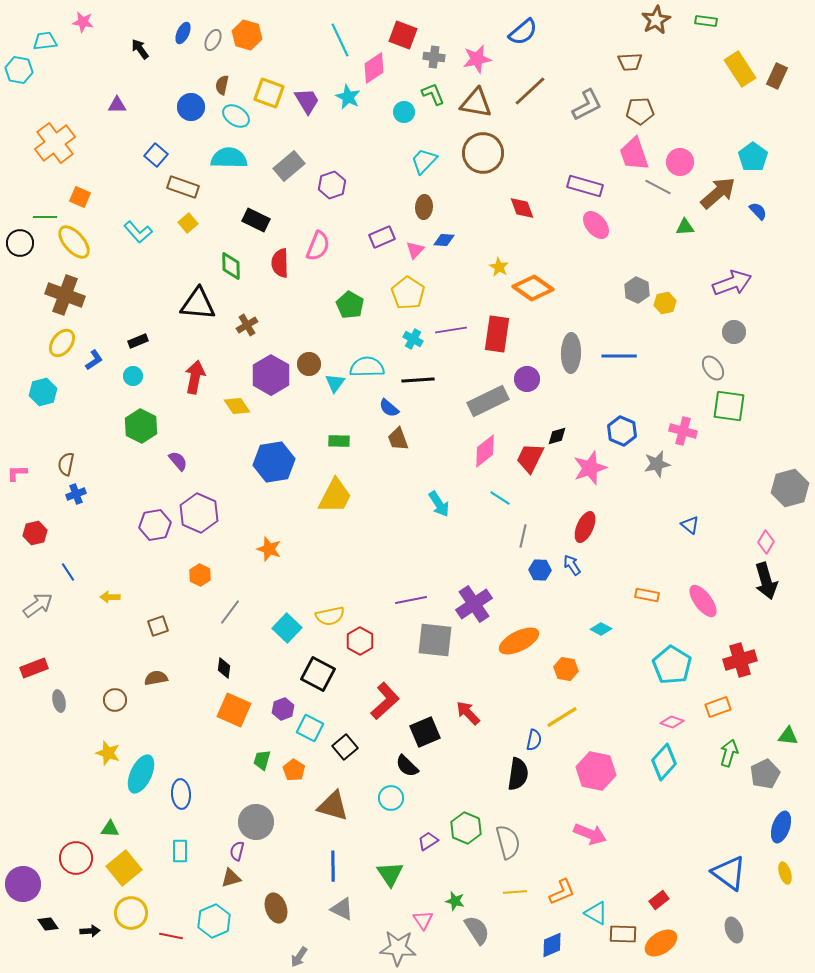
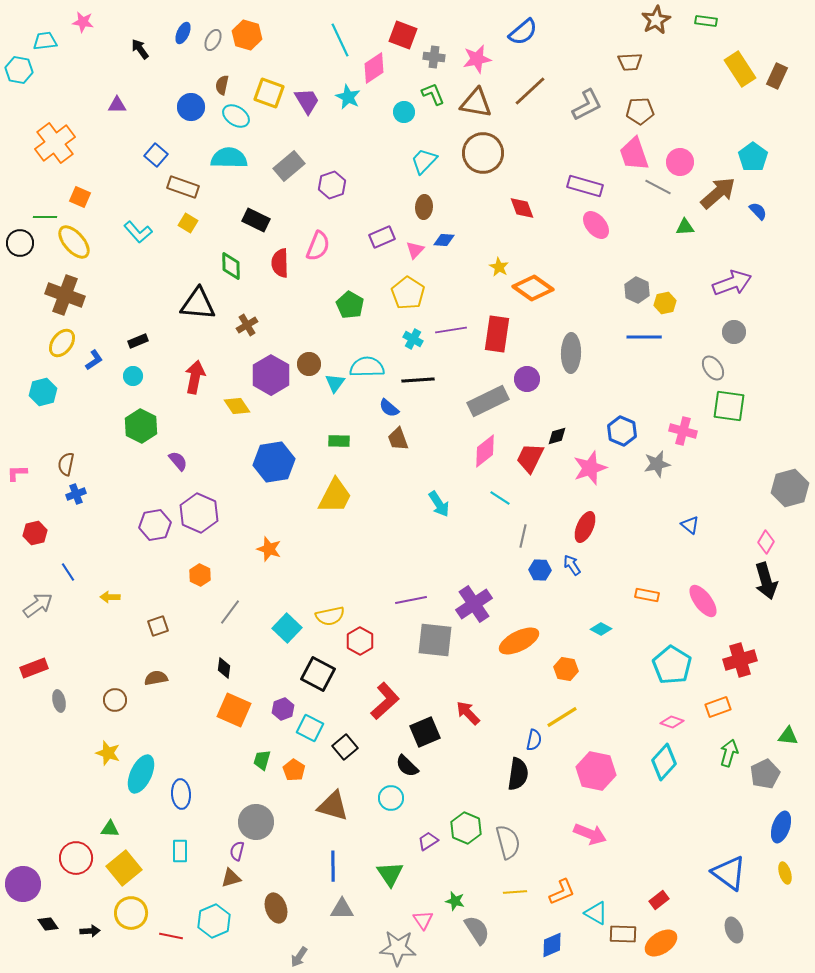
yellow square at (188, 223): rotated 18 degrees counterclockwise
blue line at (619, 356): moved 25 px right, 19 px up
gray triangle at (342, 909): rotated 25 degrees counterclockwise
